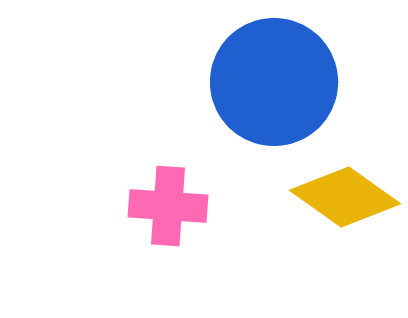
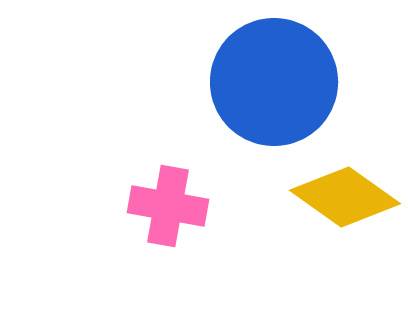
pink cross: rotated 6 degrees clockwise
